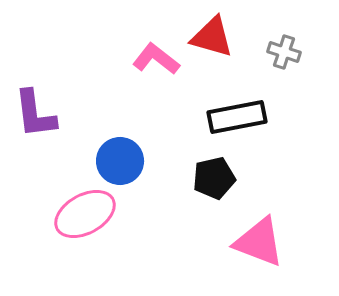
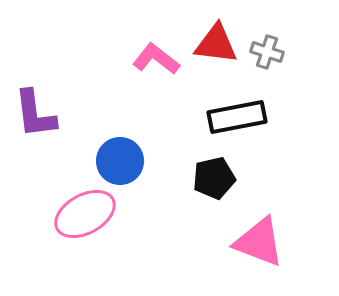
red triangle: moved 4 px right, 7 px down; rotated 9 degrees counterclockwise
gray cross: moved 17 px left
